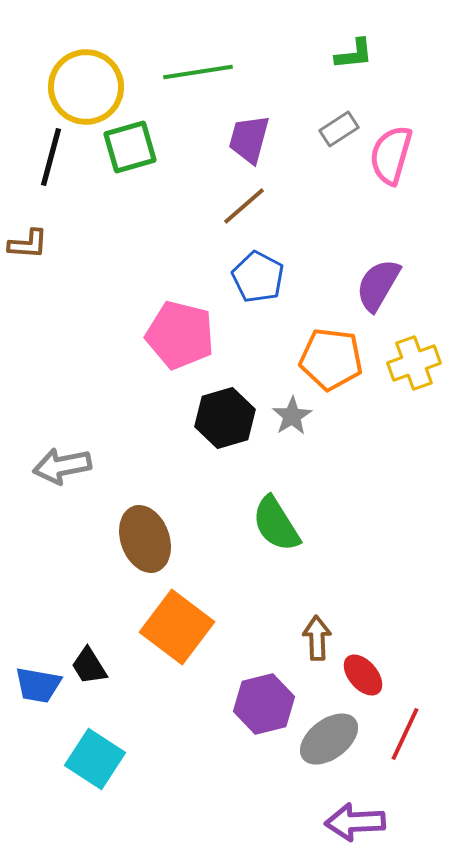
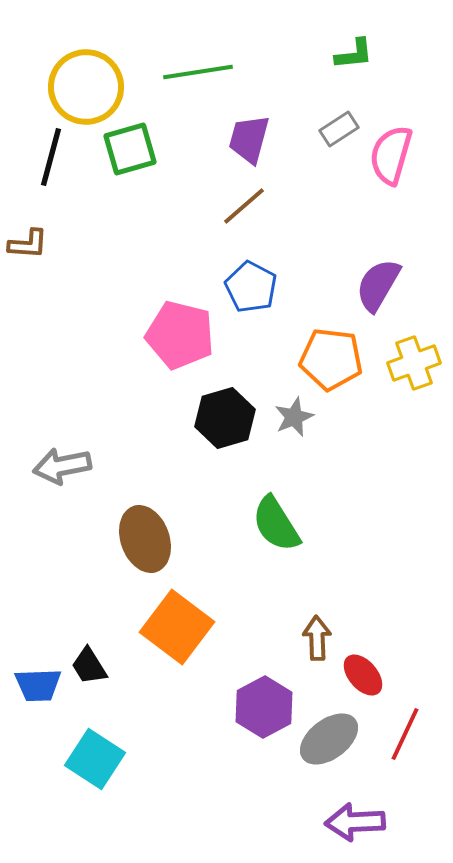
green square: moved 2 px down
blue pentagon: moved 7 px left, 10 px down
gray star: moved 2 px right, 1 px down; rotated 9 degrees clockwise
blue trapezoid: rotated 12 degrees counterclockwise
purple hexagon: moved 3 px down; rotated 14 degrees counterclockwise
